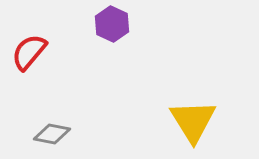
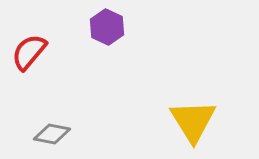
purple hexagon: moved 5 px left, 3 px down
